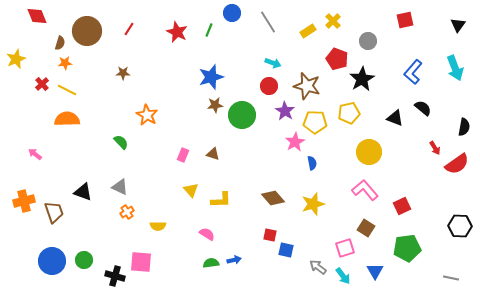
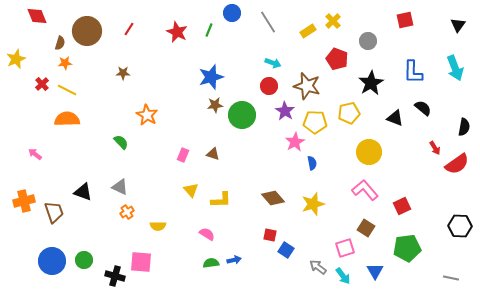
blue L-shape at (413, 72): rotated 40 degrees counterclockwise
black star at (362, 79): moved 9 px right, 4 px down
blue square at (286, 250): rotated 21 degrees clockwise
